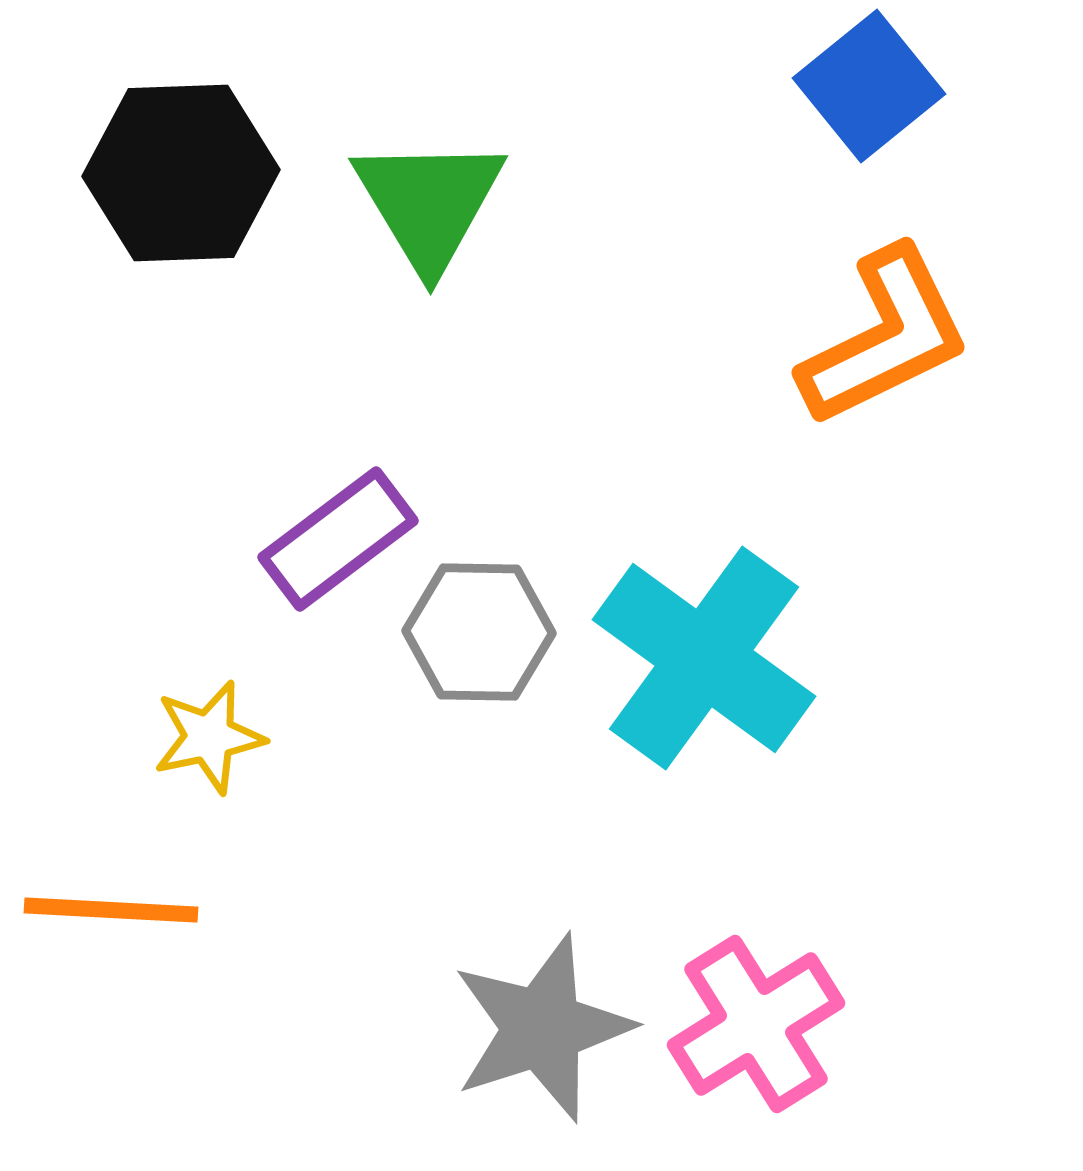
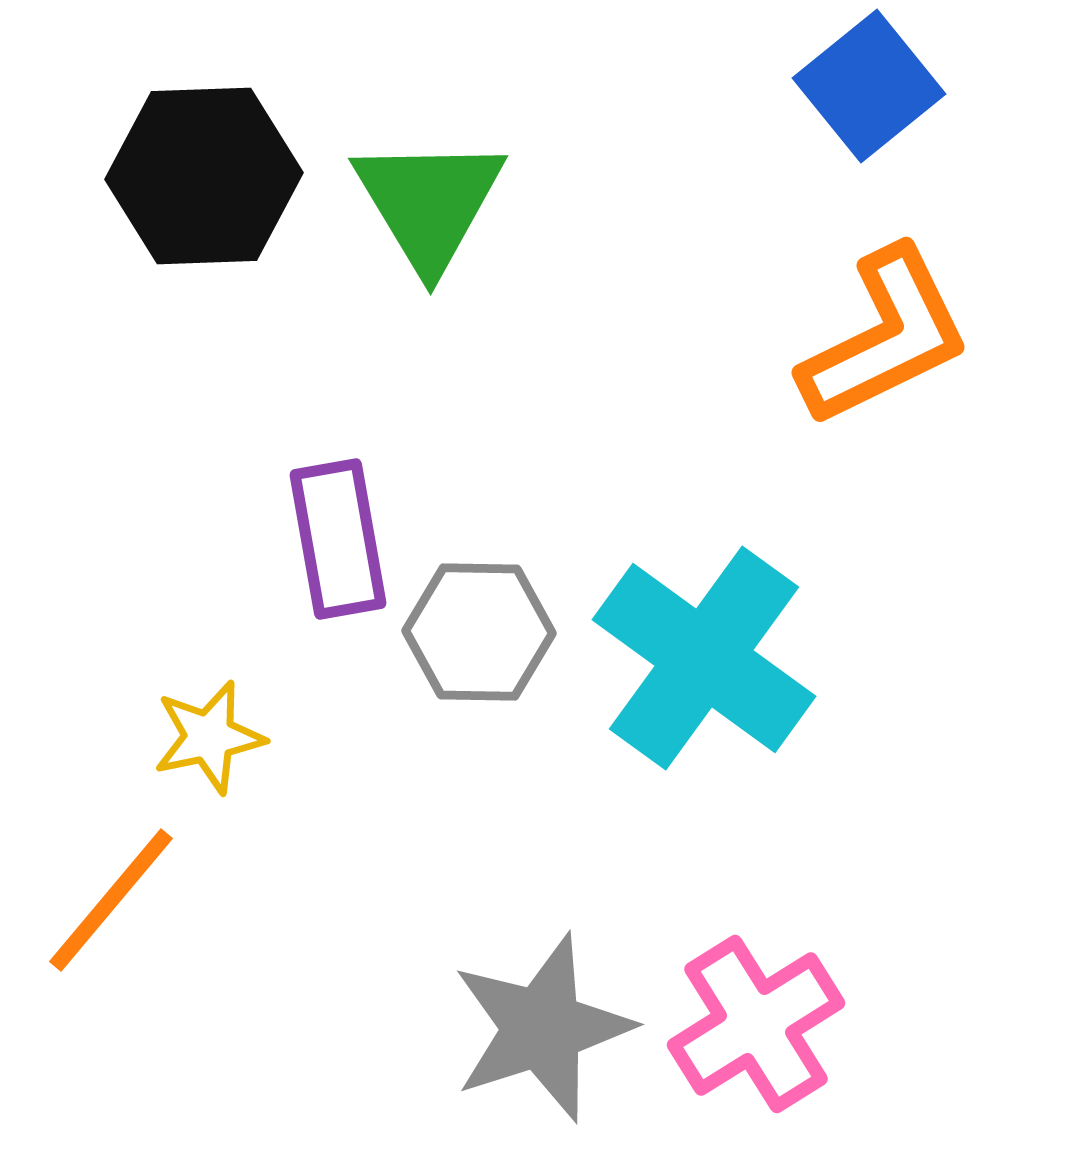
black hexagon: moved 23 px right, 3 px down
purple rectangle: rotated 63 degrees counterclockwise
orange line: moved 10 px up; rotated 53 degrees counterclockwise
